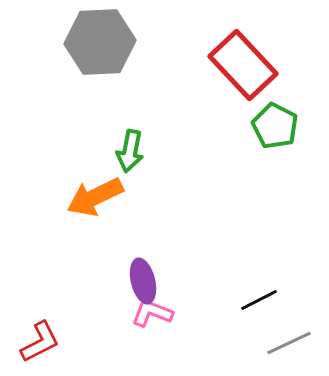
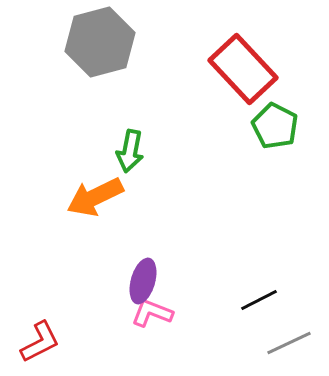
gray hexagon: rotated 12 degrees counterclockwise
red rectangle: moved 4 px down
purple ellipse: rotated 30 degrees clockwise
